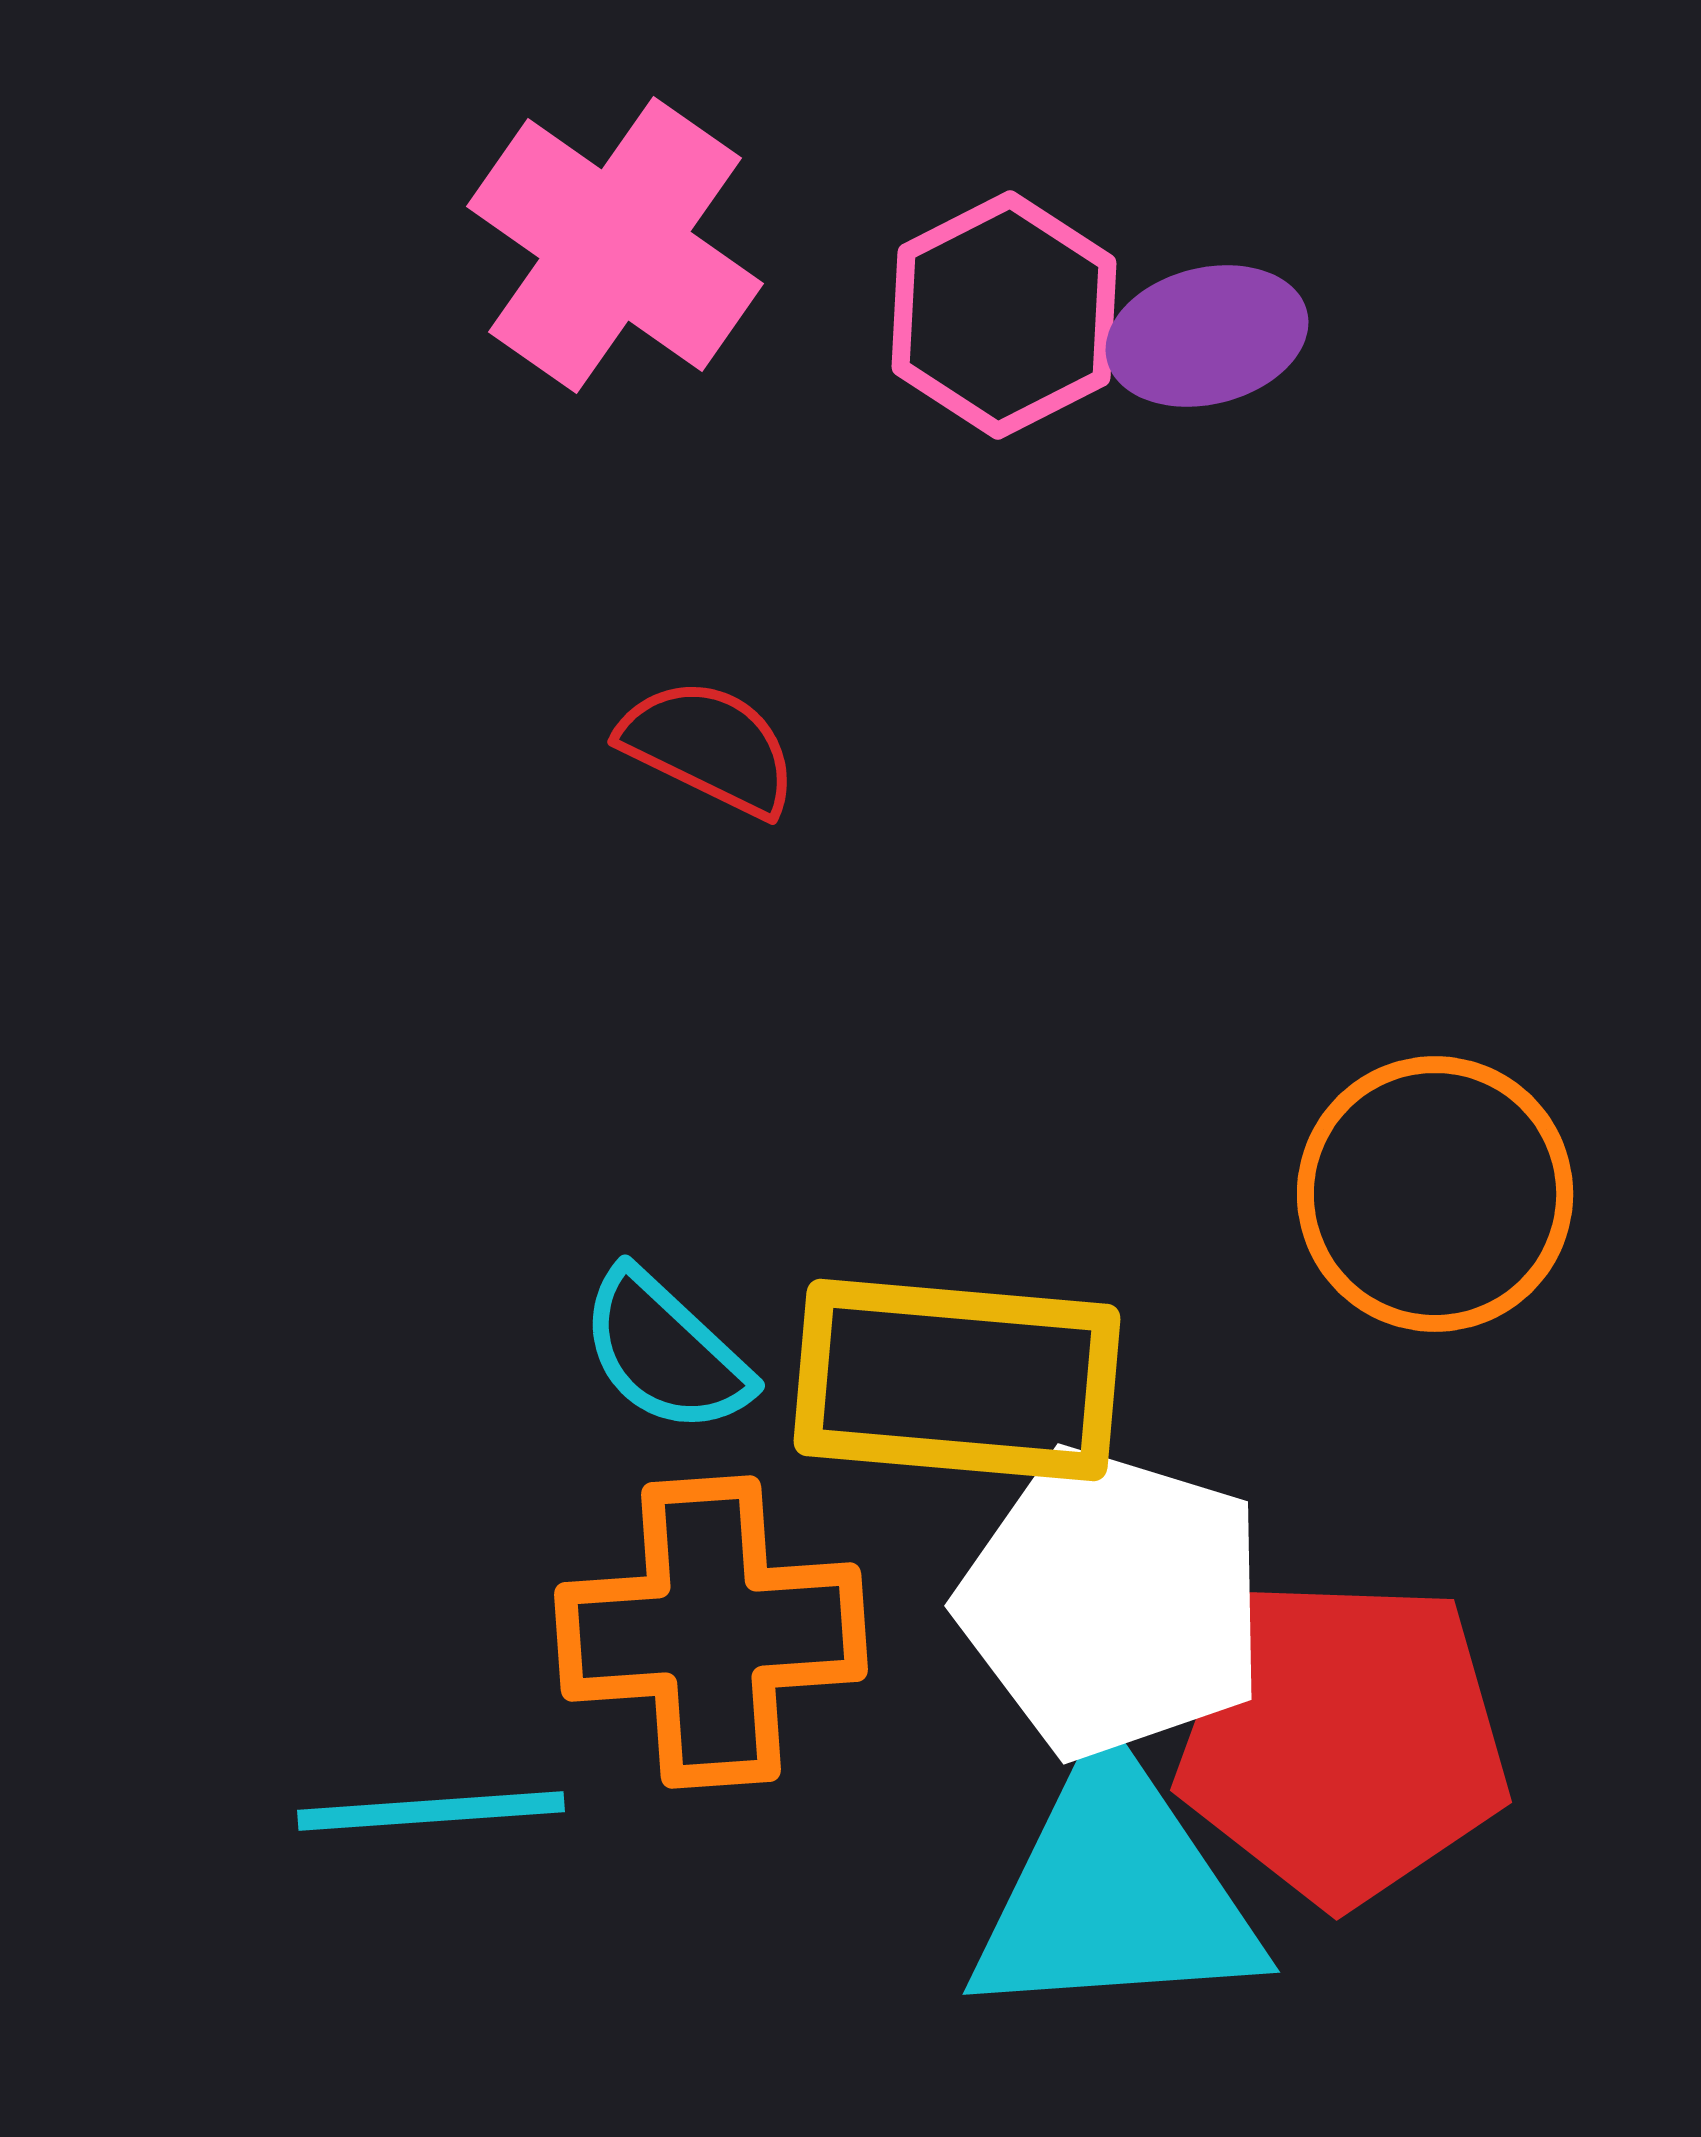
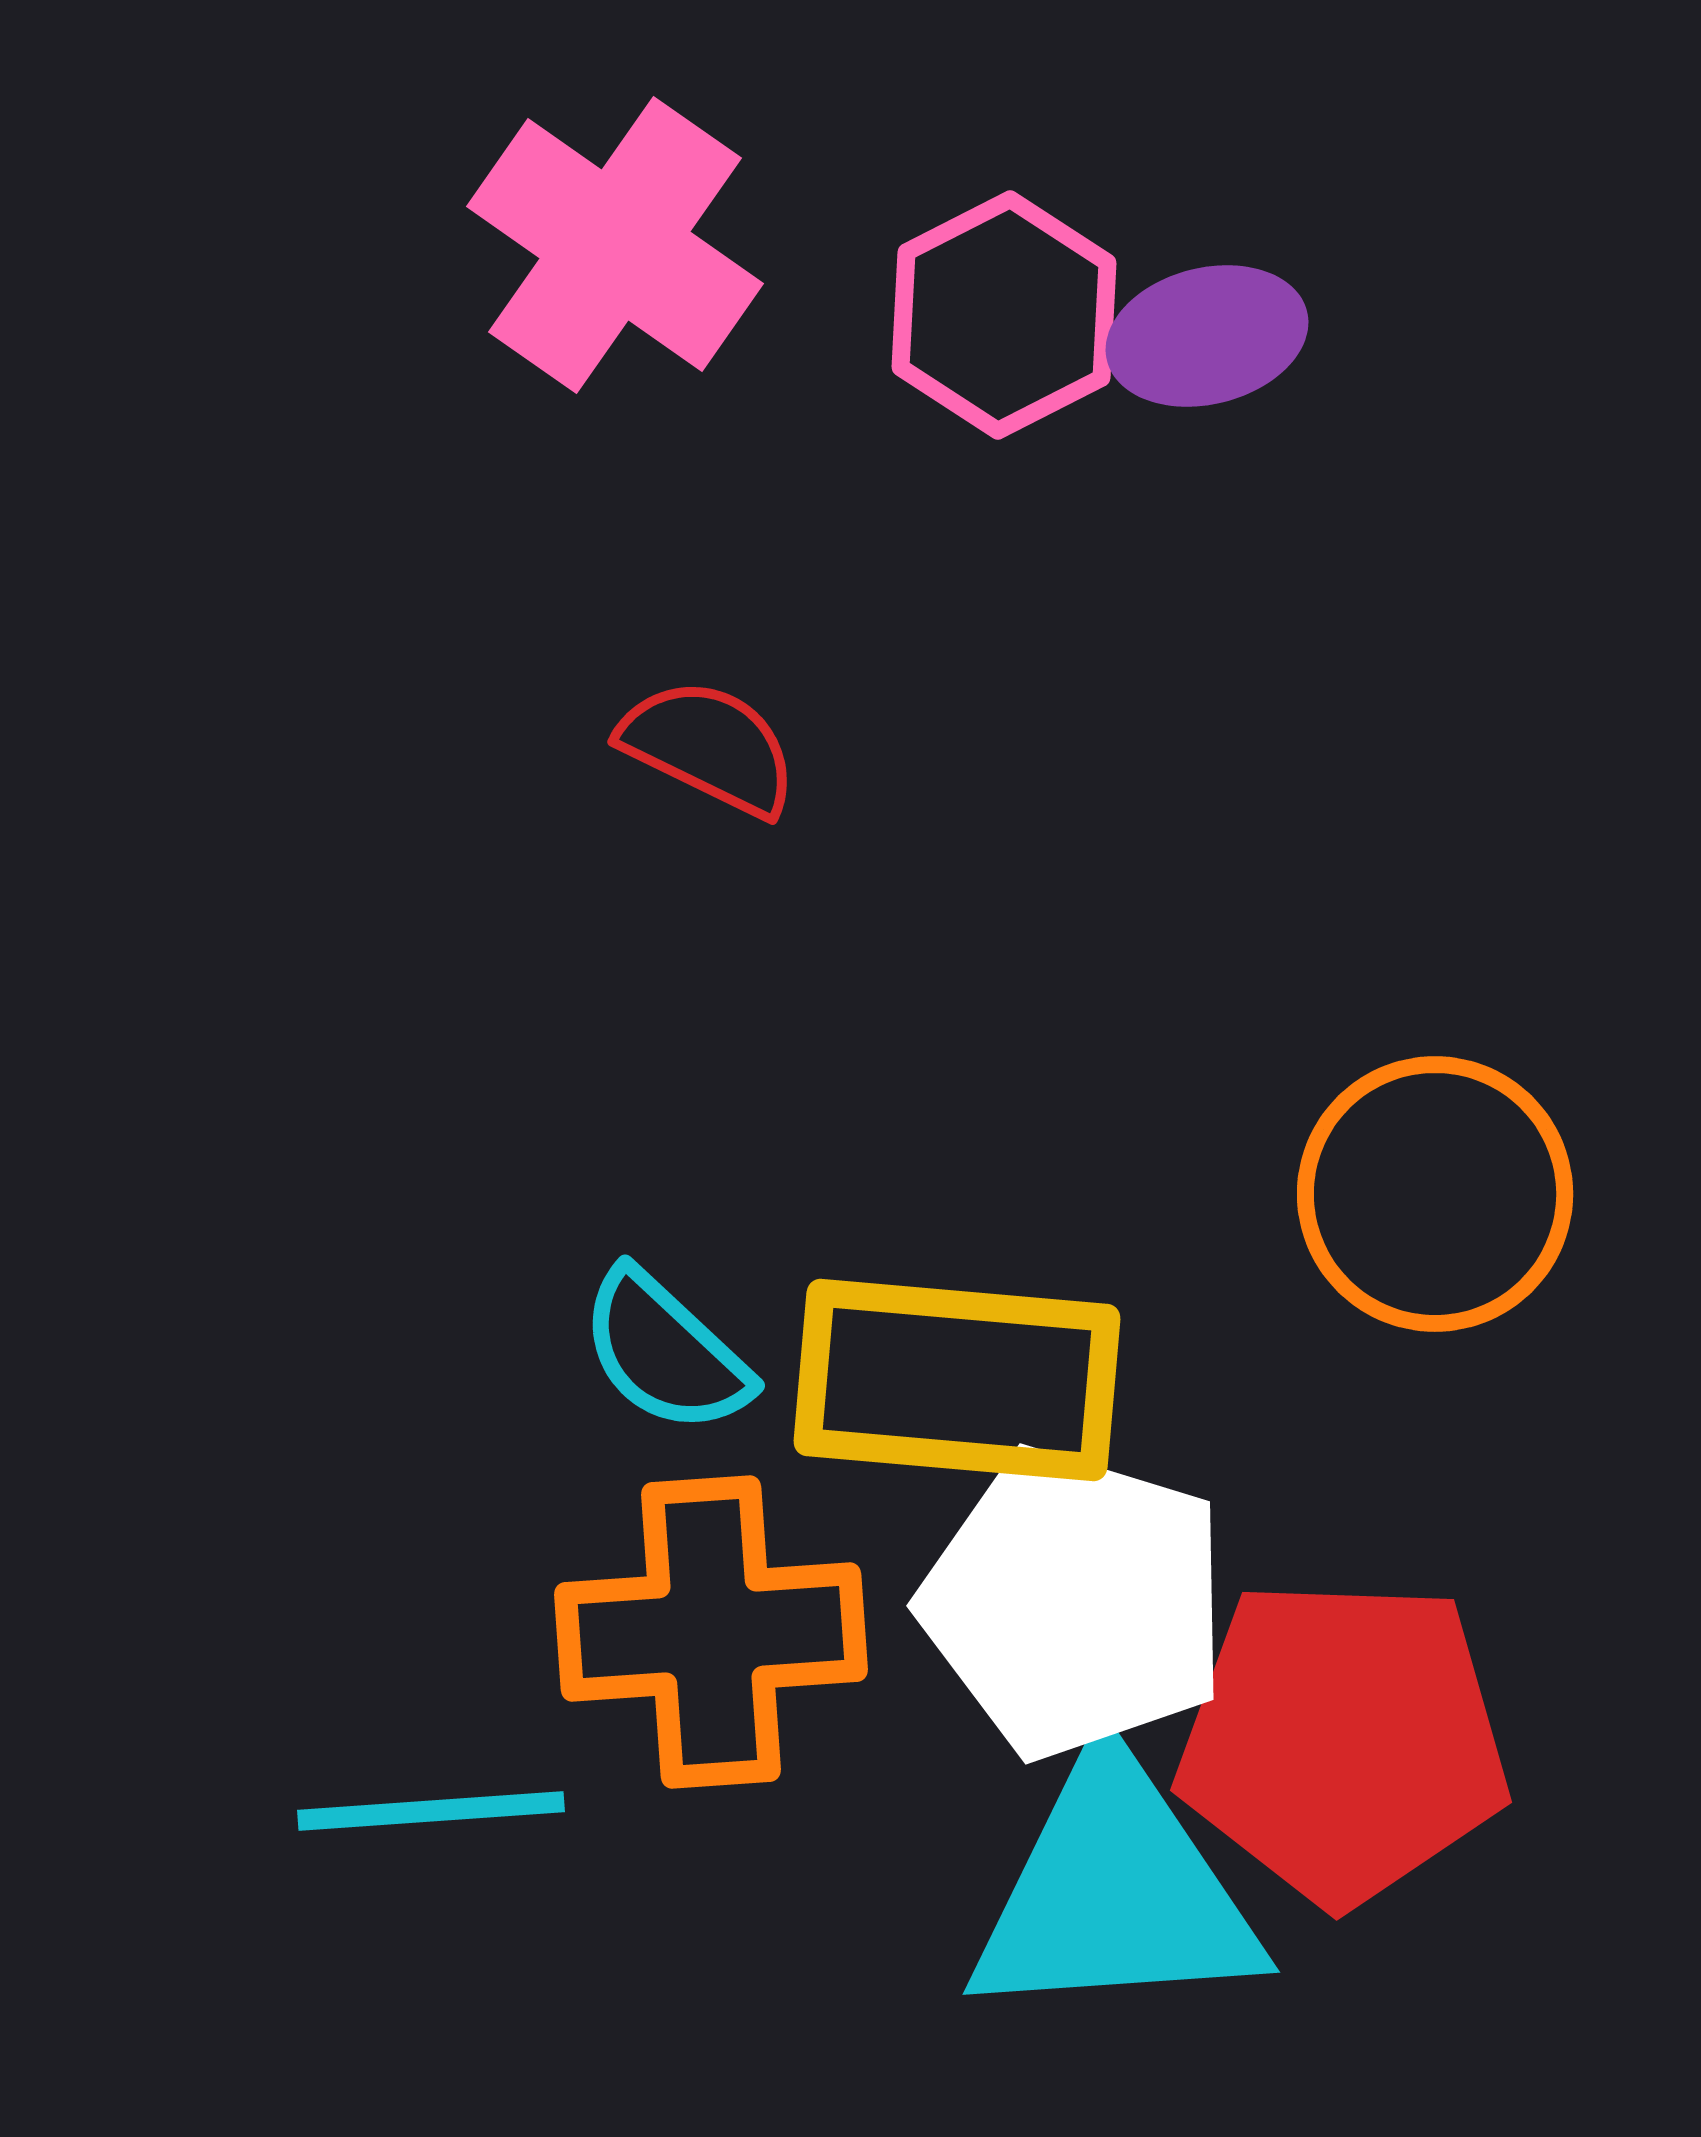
white pentagon: moved 38 px left
